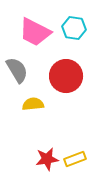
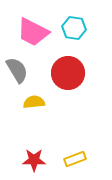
pink trapezoid: moved 2 px left
red circle: moved 2 px right, 3 px up
yellow semicircle: moved 1 px right, 2 px up
red star: moved 13 px left, 1 px down; rotated 10 degrees clockwise
